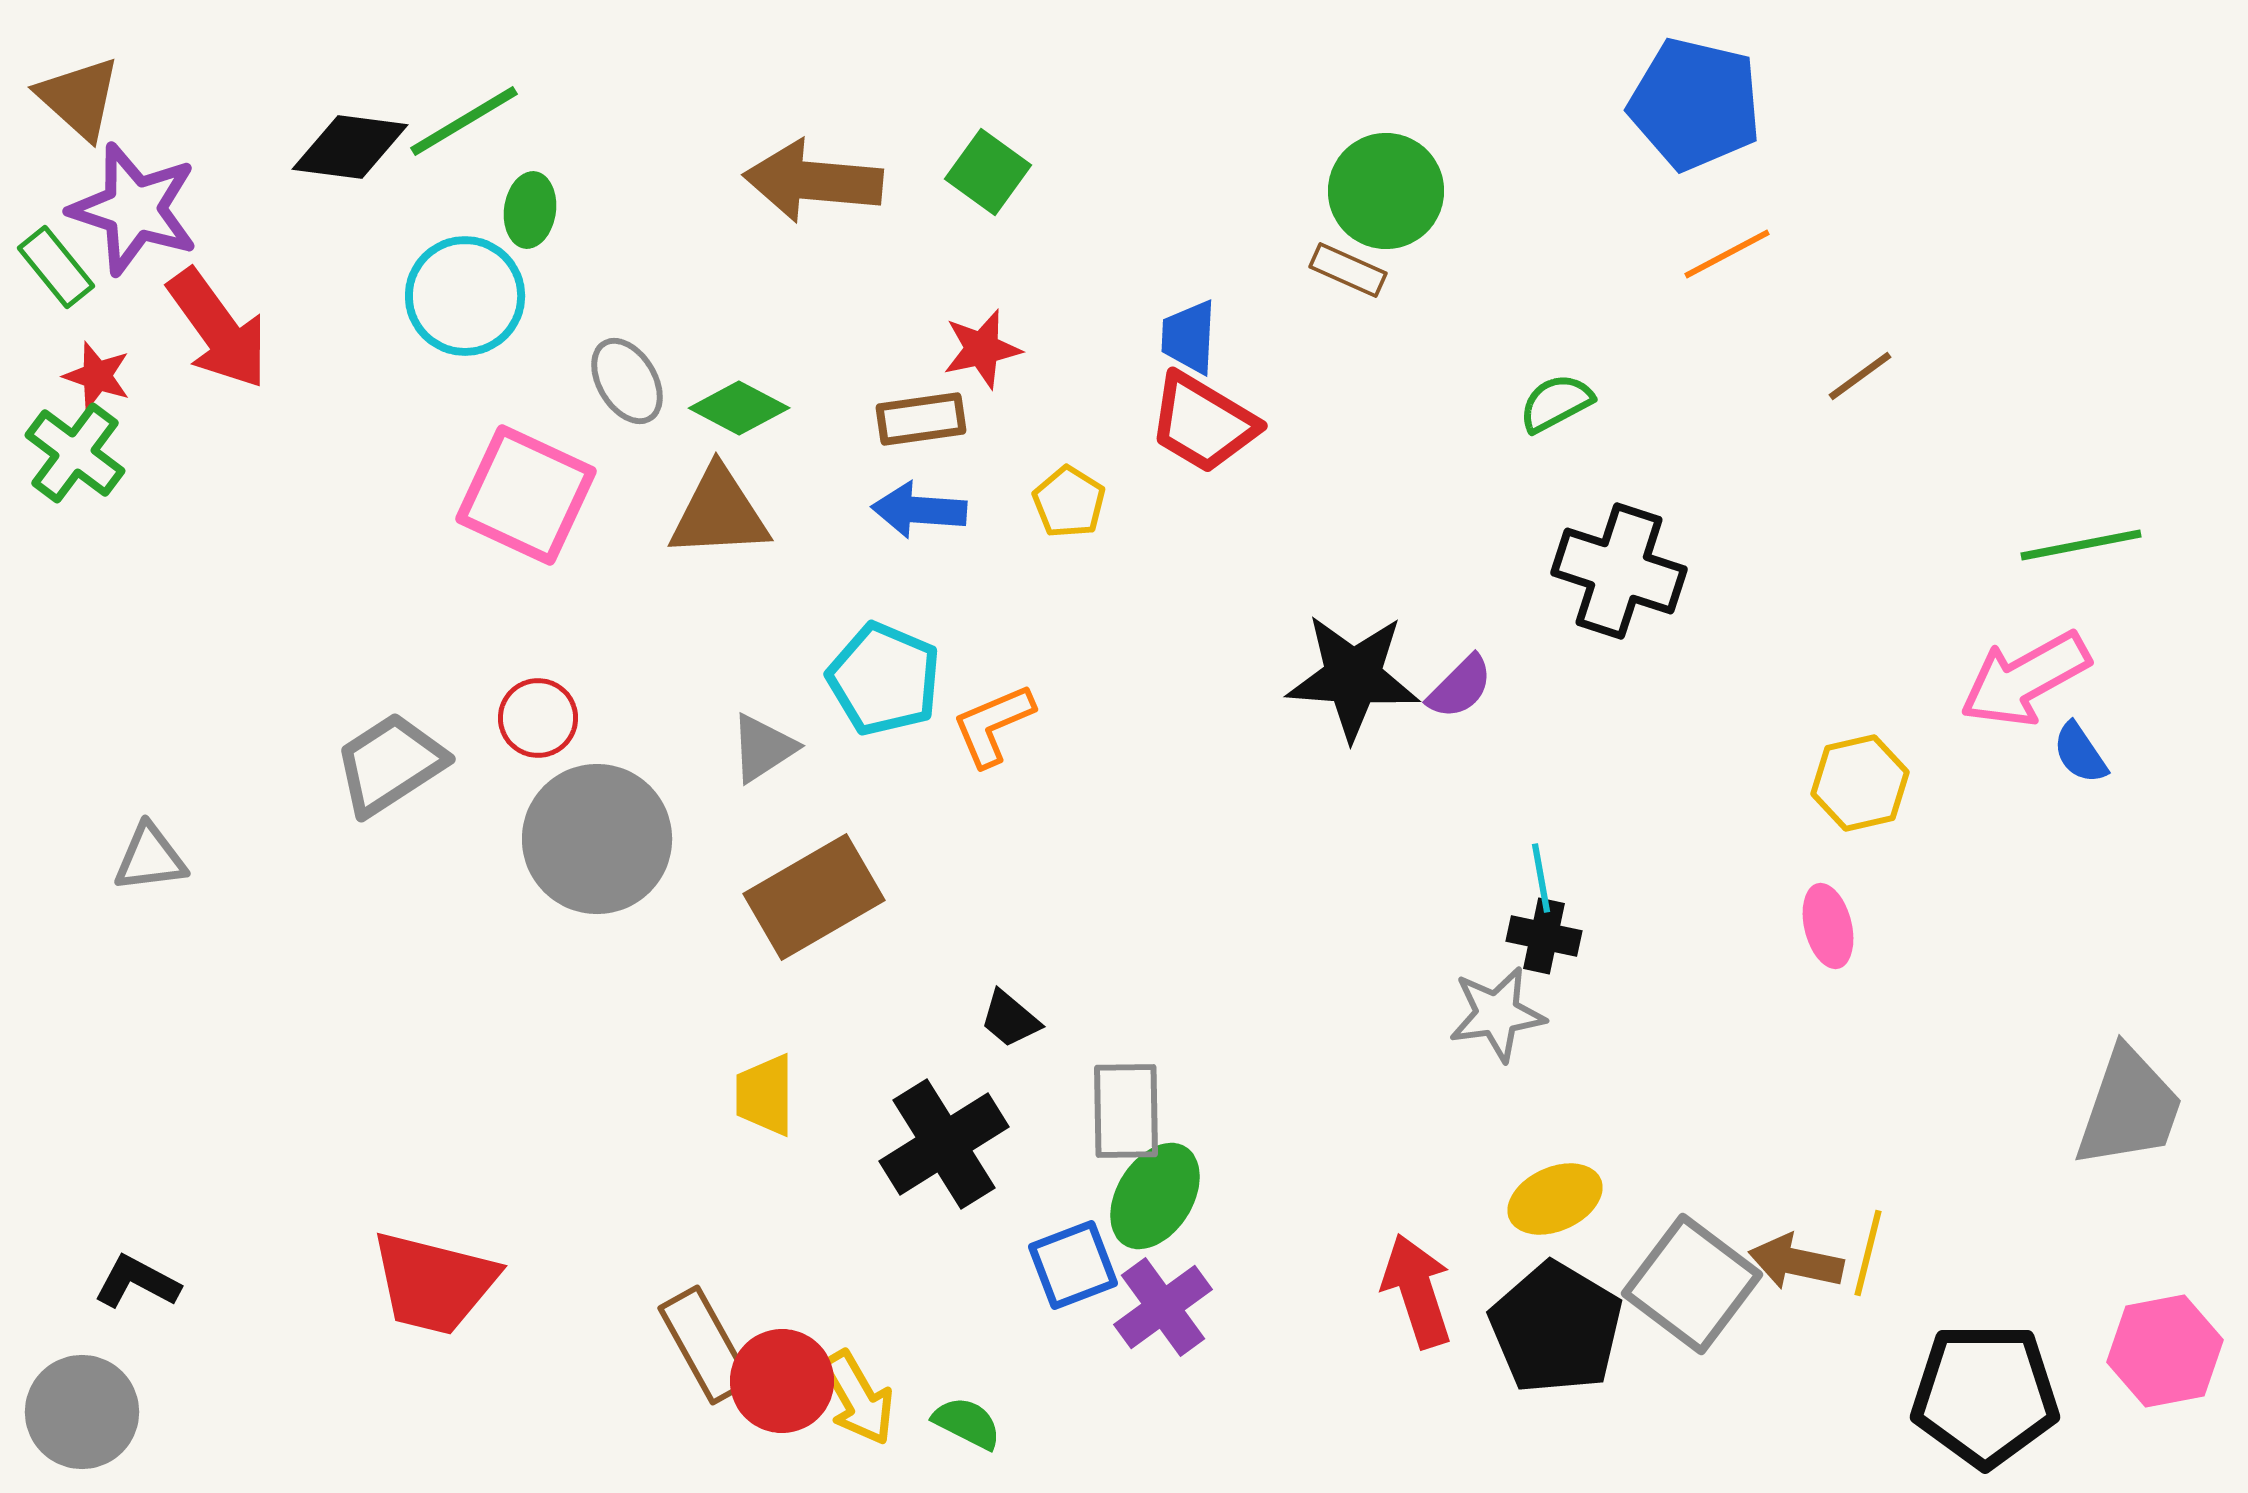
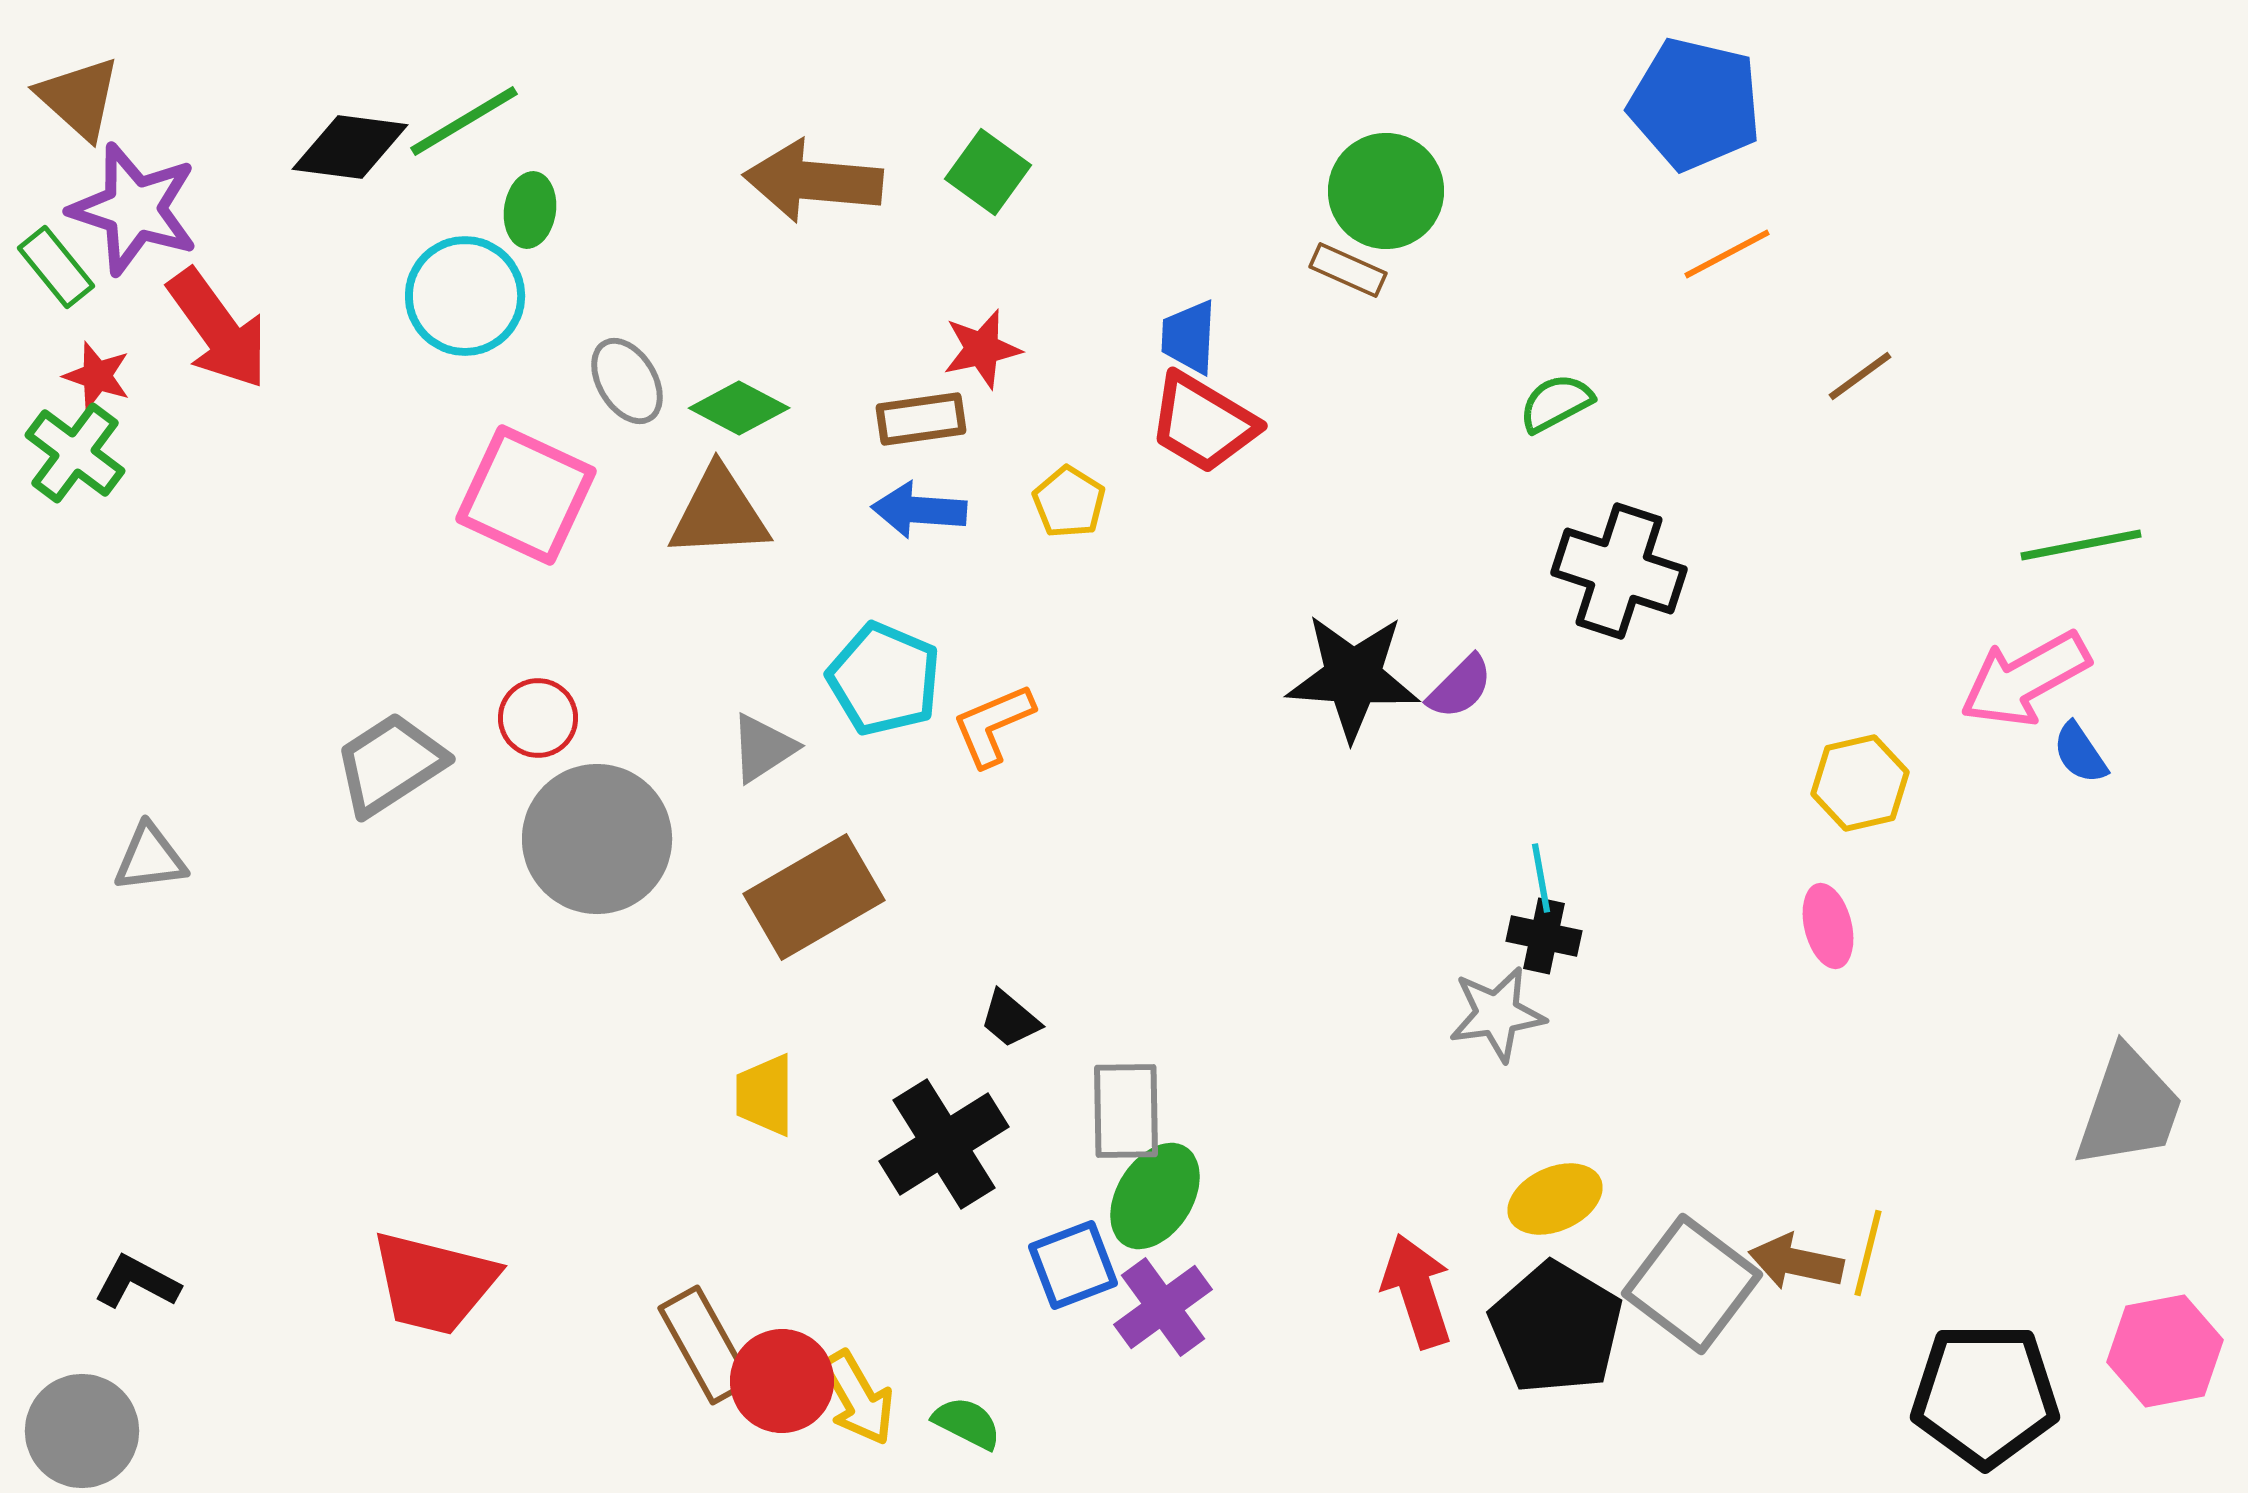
gray circle at (82, 1412): moved 19 px down
